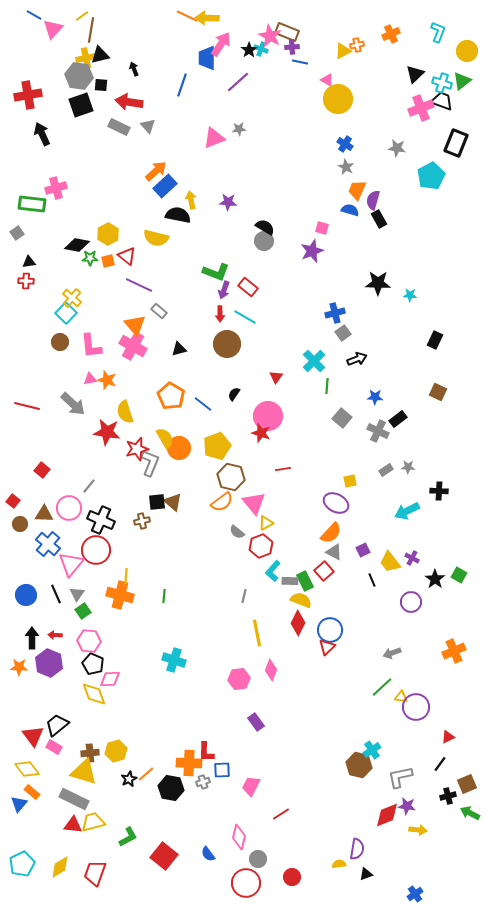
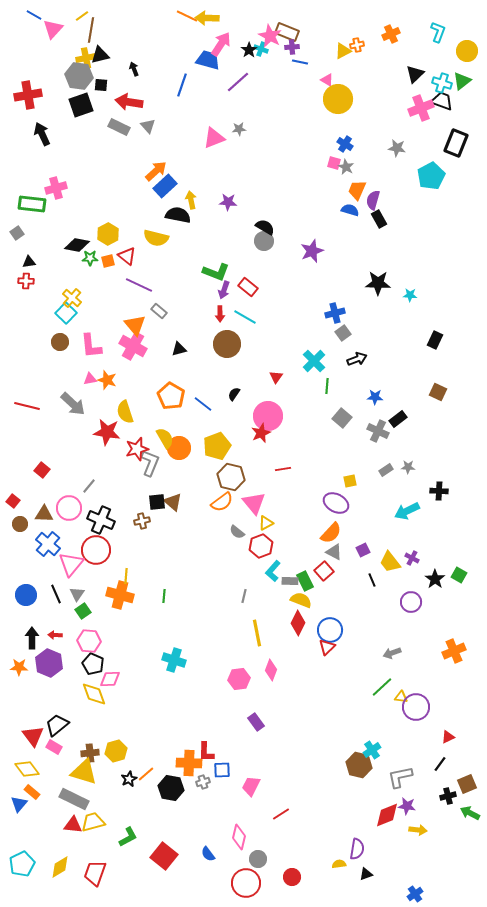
blue trapezoid at (207, 58): moved 1 px right, 2 px down; rotated 105 degrees clockwise
pink square at (322, 228): moved 12 px right, 65 px up
red star at (261, 433): rotated 30 degrees clockwise
